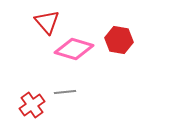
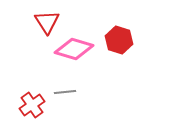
red triangle: rotated 8 degrees clockwise
red hexagon: rotated 8 degrees clockwise
